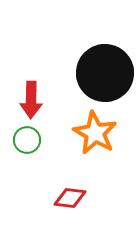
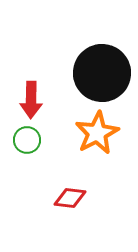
black circle: moved 3 px left
orange star: moved 2 px right; rotated 15 degrees clockwise
